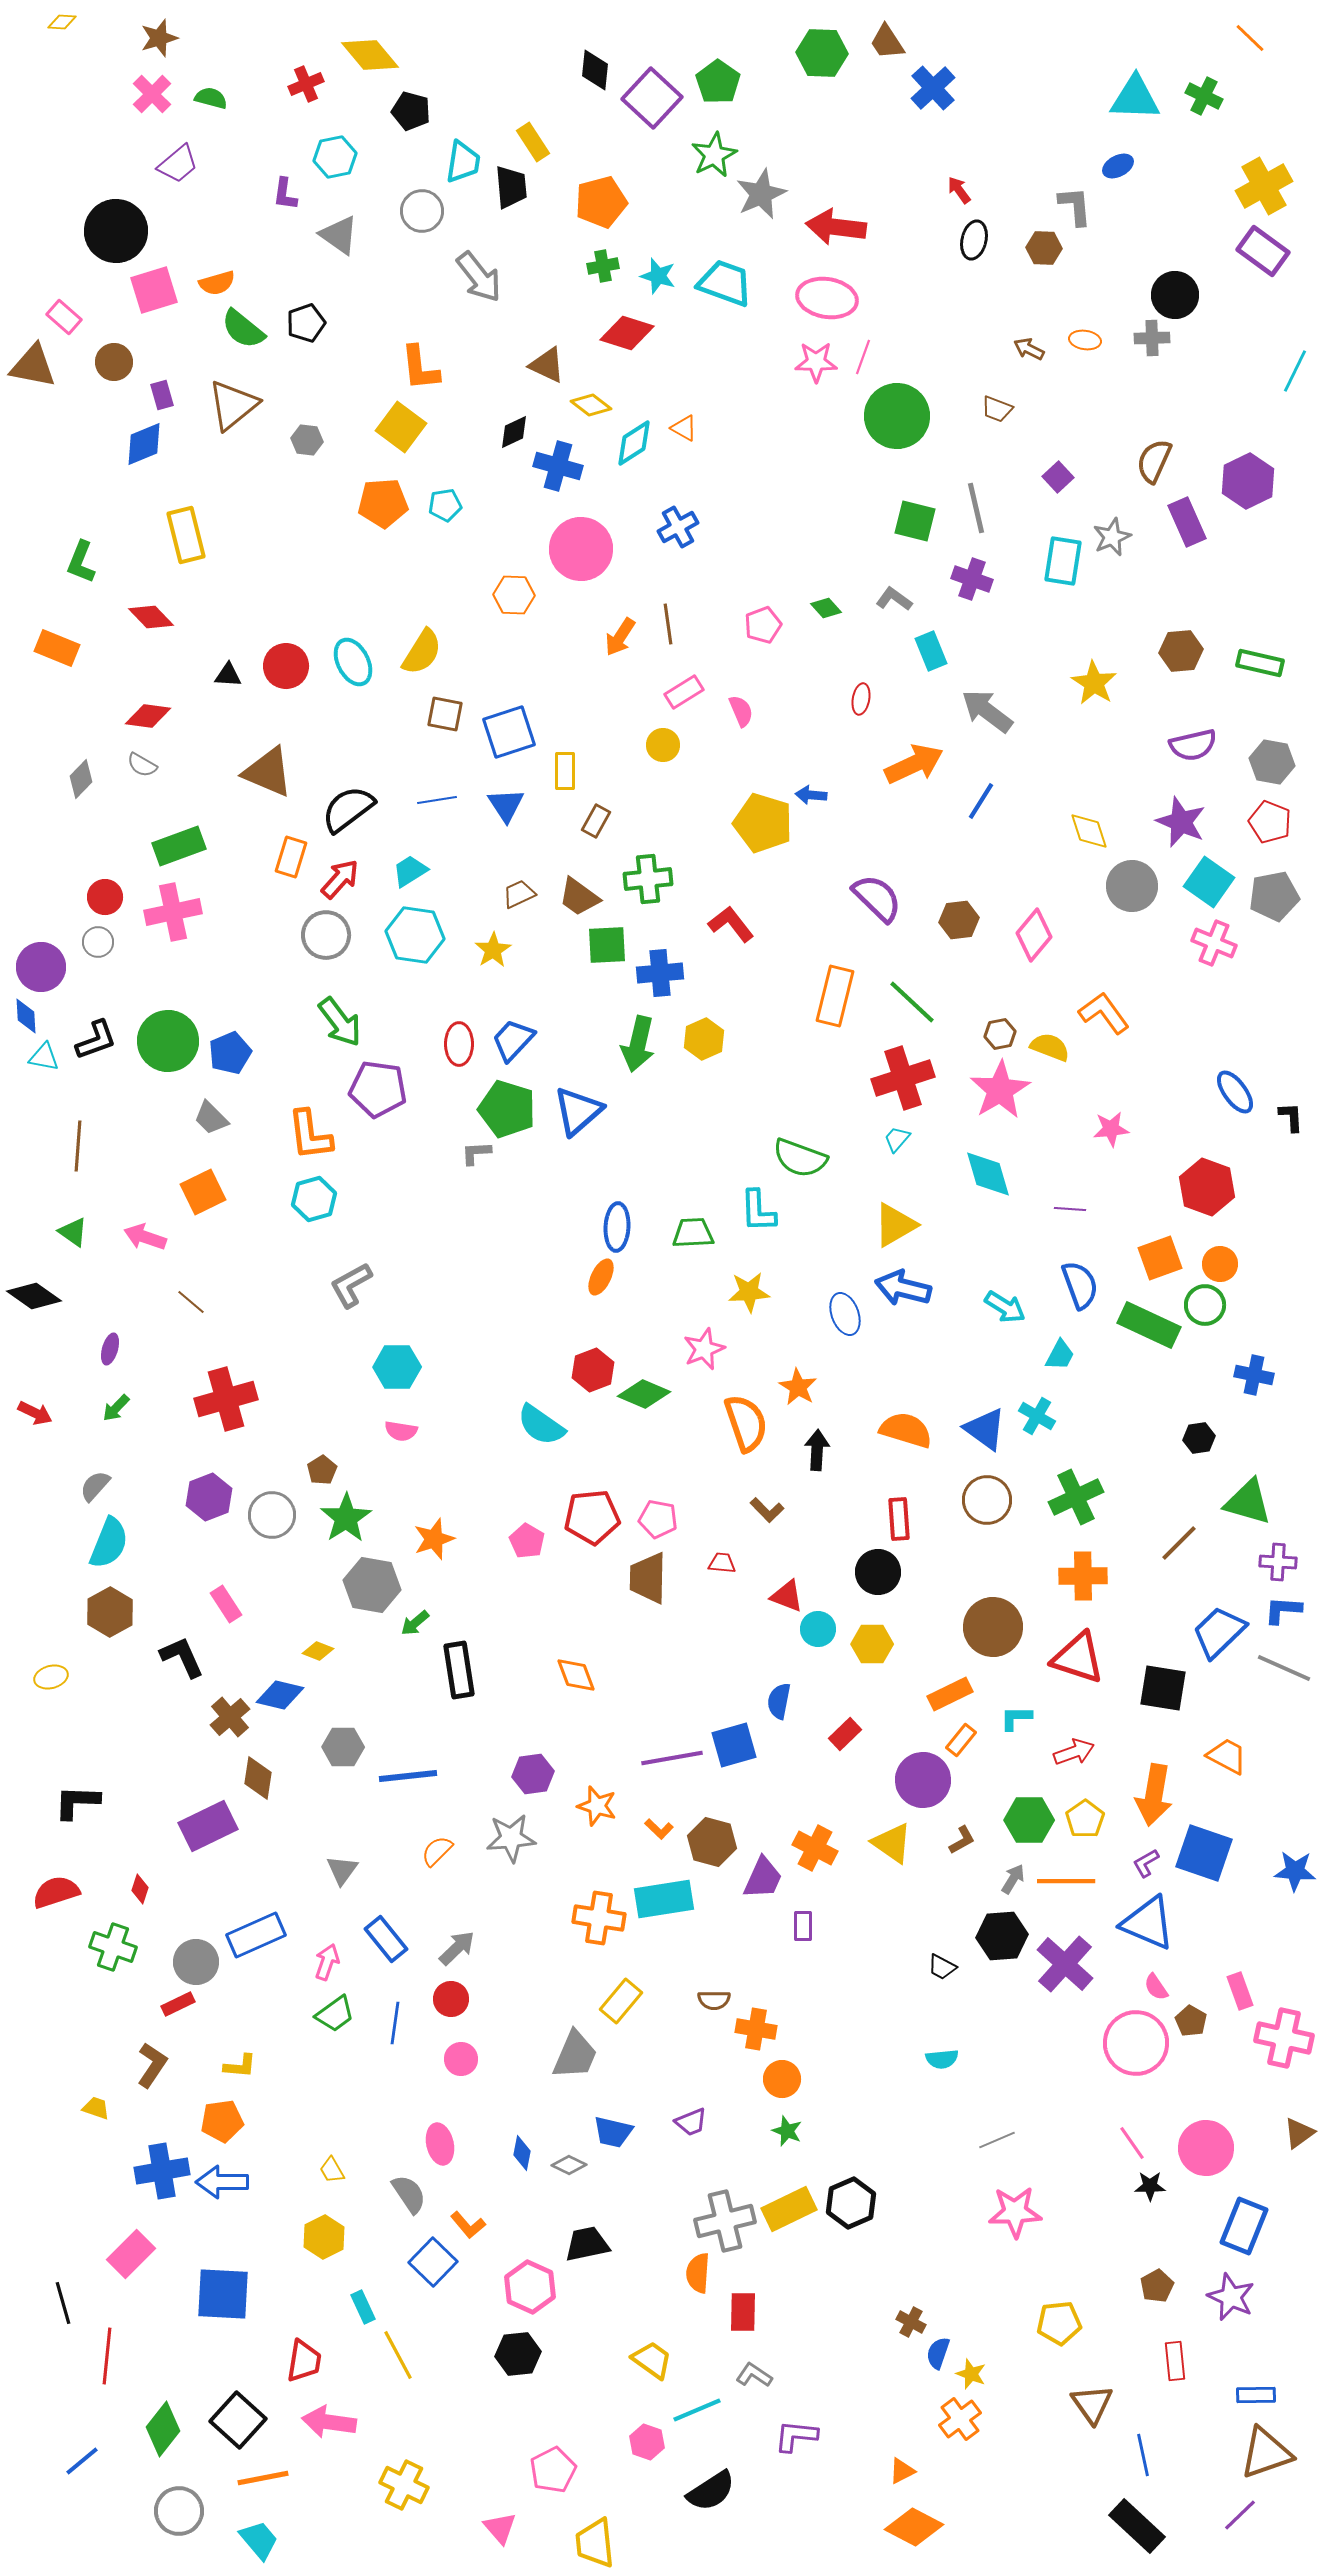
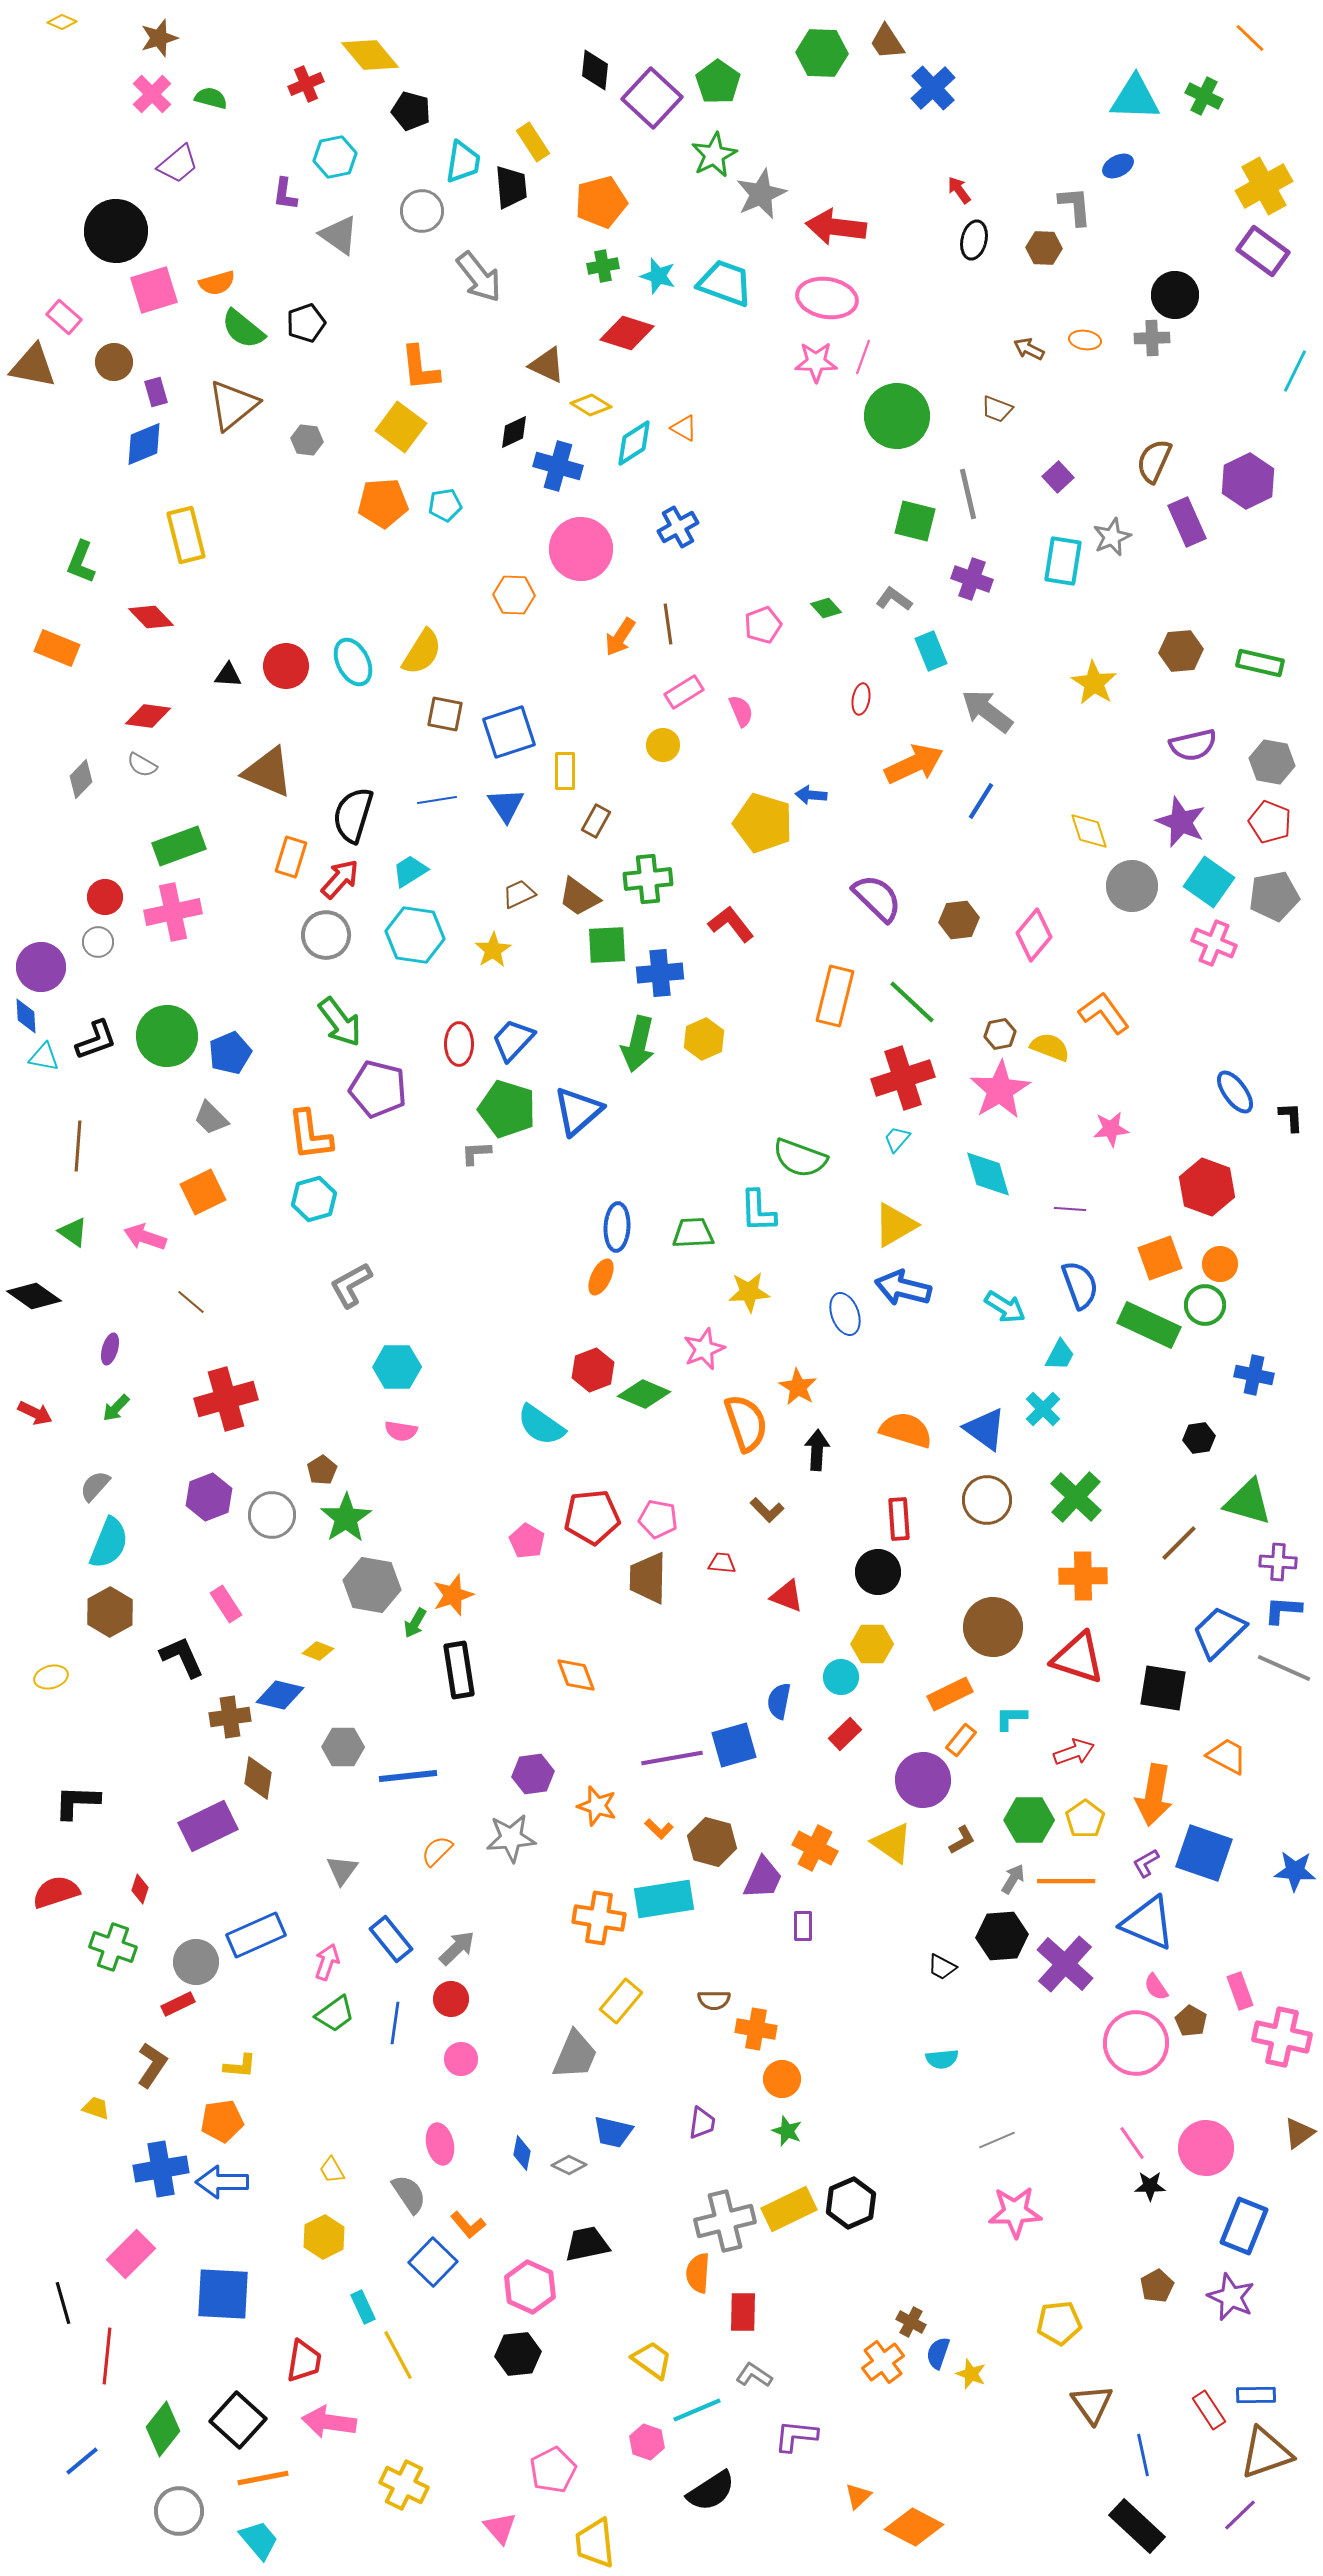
yellow diamond at (62, 22): rotated 20 degrees clockwise
purple rectangle at (162, 395): moved 6 px left, 3 px up
yellow diamond at (591, 405): rotated 6 degrees counterclockwise
gray line at (976, 508): moved 8 px left, 14 px up
black semicircle at (348, 809): moved 5 px right, 6 px down; rotated 36 degrees counterclockwise
green circle at (168, 1041): moved 1 px left, 5 px up
purple pentagon at (378, 1089): rotated 6 degrees clockwise
cyan cross at (1037, 1416): moved 6 px right, 7 px up; rotated 15 degrees clockwise
green cross at (1076, 1497): rotated 22 degrees counterclockwise
orange star at (434, 1539): moved 19 px right, 56 px down
green arrow at (415, 1623): rotated 20 degrees counterclockwise
cyan circle at (818, 1629): moved 23 px right, 48 px down
brown cross at (230, 1717): rotated 33 degrees clockwise
cyan L-shape at (1016, 1718): moved 5 px left
blue rectangle at (386, 1939): moved 5 px right
pink cross at (1284, 2038): moved 2 px left, 1 px up
purple trapezoid at (691, 2122): moved 11 px right, 1 px down; rotated 60 degrees counterclockwise
blue cross at (162, 2171): moved 1 px left, 2 px up
red rectangle at (1175, 2361): moved 34 px right, 49 px down; rotated 27 degrees counterclockwise
orange cross at (960, 2419): moved 77 px left, 57 px up
orange triangle at (902, 2471): moved 44 px left, 25 px down; rotated 16 degrees counterclockwise
